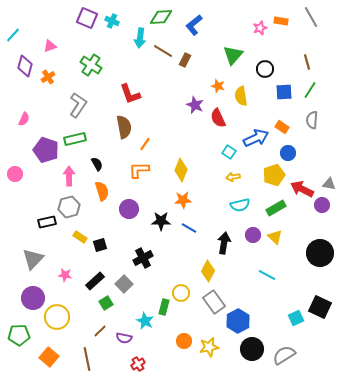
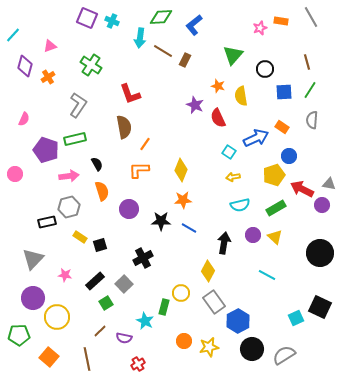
blue circle at (288, 153): moved 1 px right, 3 px down
pink arrow at (69, 176): rotated 84 degrees clockwise
